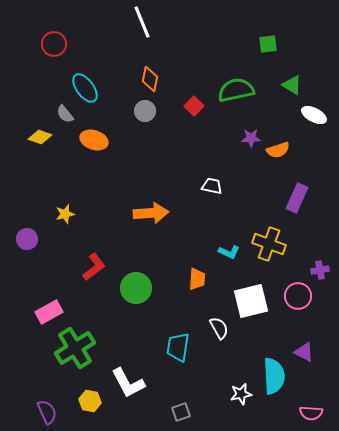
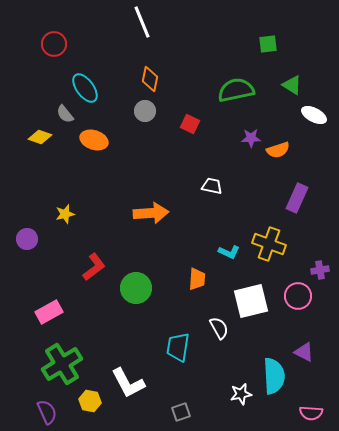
red square: moved 4 px left, 18 px down; rotated 18 degrees counterclockwise
green cross: moved 13 px left, 16 px down
